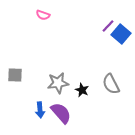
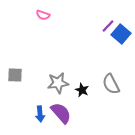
blue arrow: moved 4 px down
